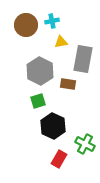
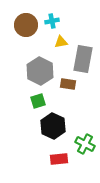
red rectangle: rotated 54 degrees clockwise
